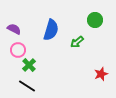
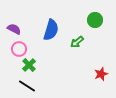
pink circle: moved 1 px right, 1 px up
